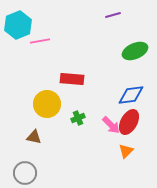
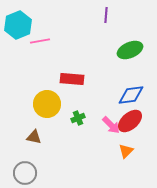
purple line: moved 7 px left; rotated 70 degrees counterclockwise
green ellipse: moved 5 px left, 1 px up
red ellipse: moved 1 px right, 1 px up; rotated 20 degrees clockwise
